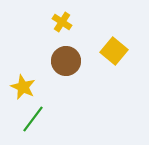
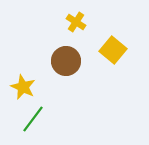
yellow cross: moved 14 px right
yellow square: moved 1 px left, 1 px up
